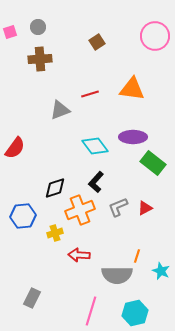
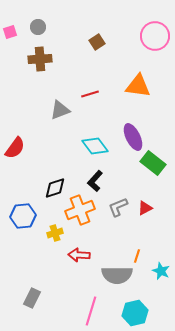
orange triangle: moved 6 px right, 3 px up
purple ellipse: rotated 64 degrees clockwise
black L-shape: moved 1 px left, 1 px up
